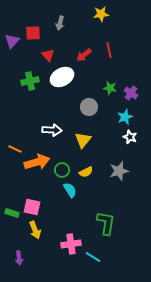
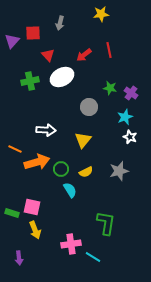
white arrow: moved 6 px left
green circle: moved 1 px left, 1 px up
